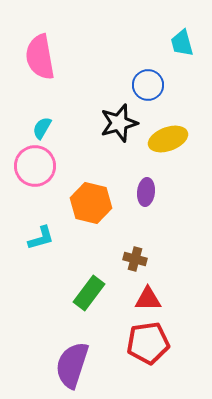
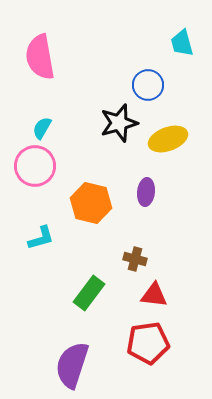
red triangle: moved 6 px right, 4 px up; rotated 8 degrees clockwise
